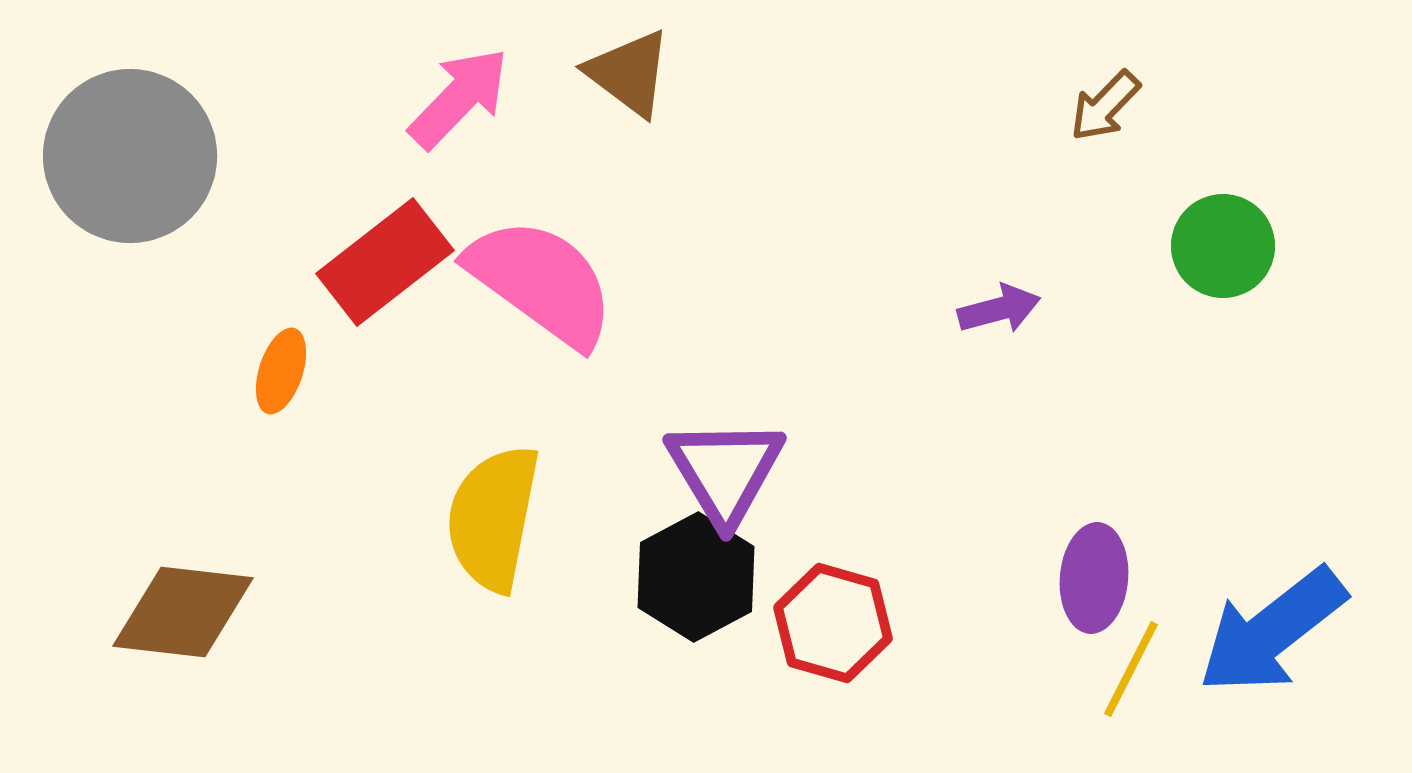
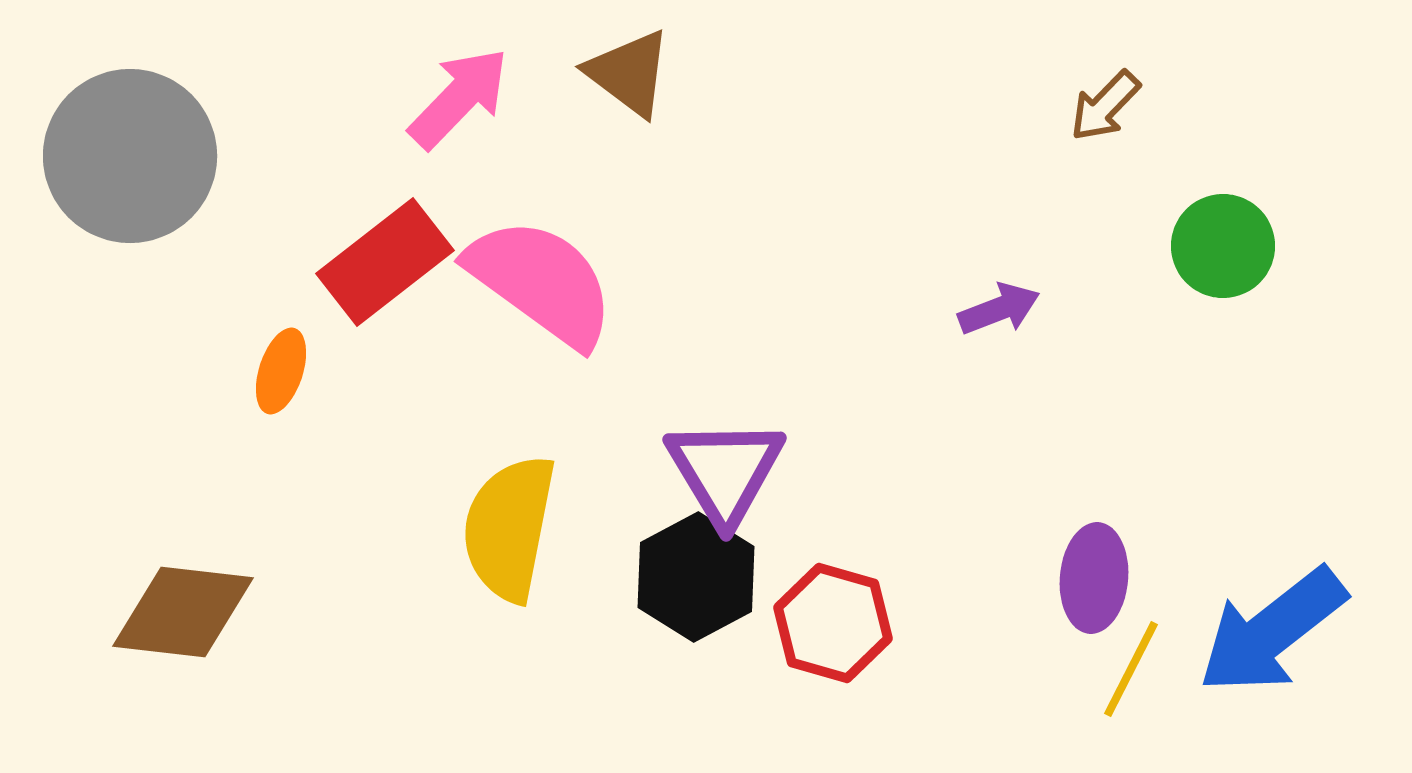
purple arrow: rotated 6 degrees counterclockwise
yellow semicircle: moved 16 px right, 10 px down
